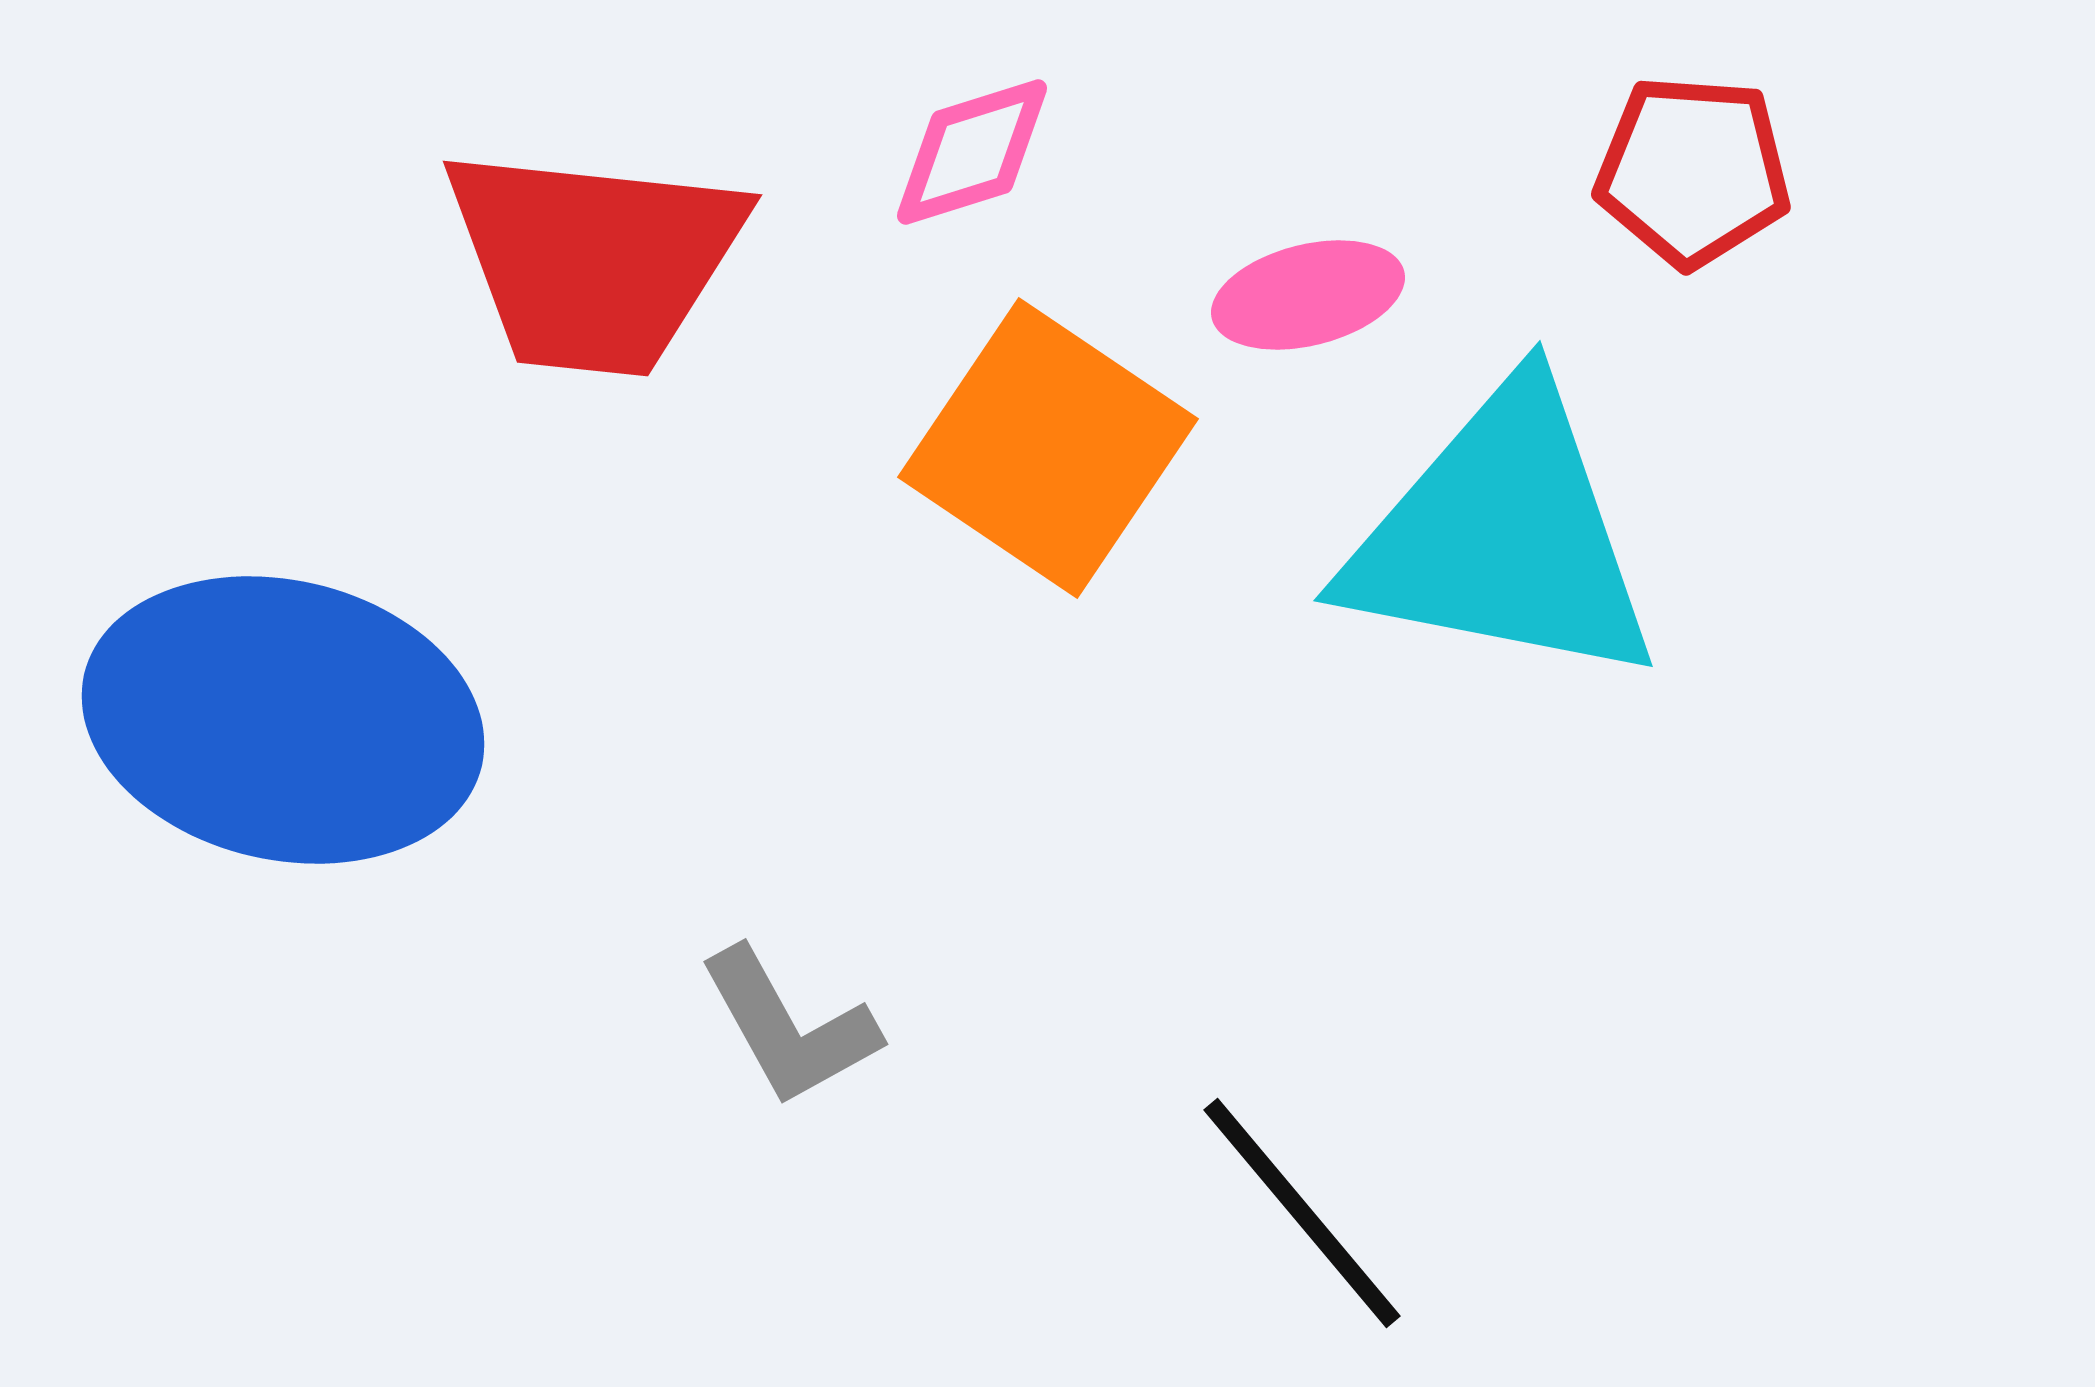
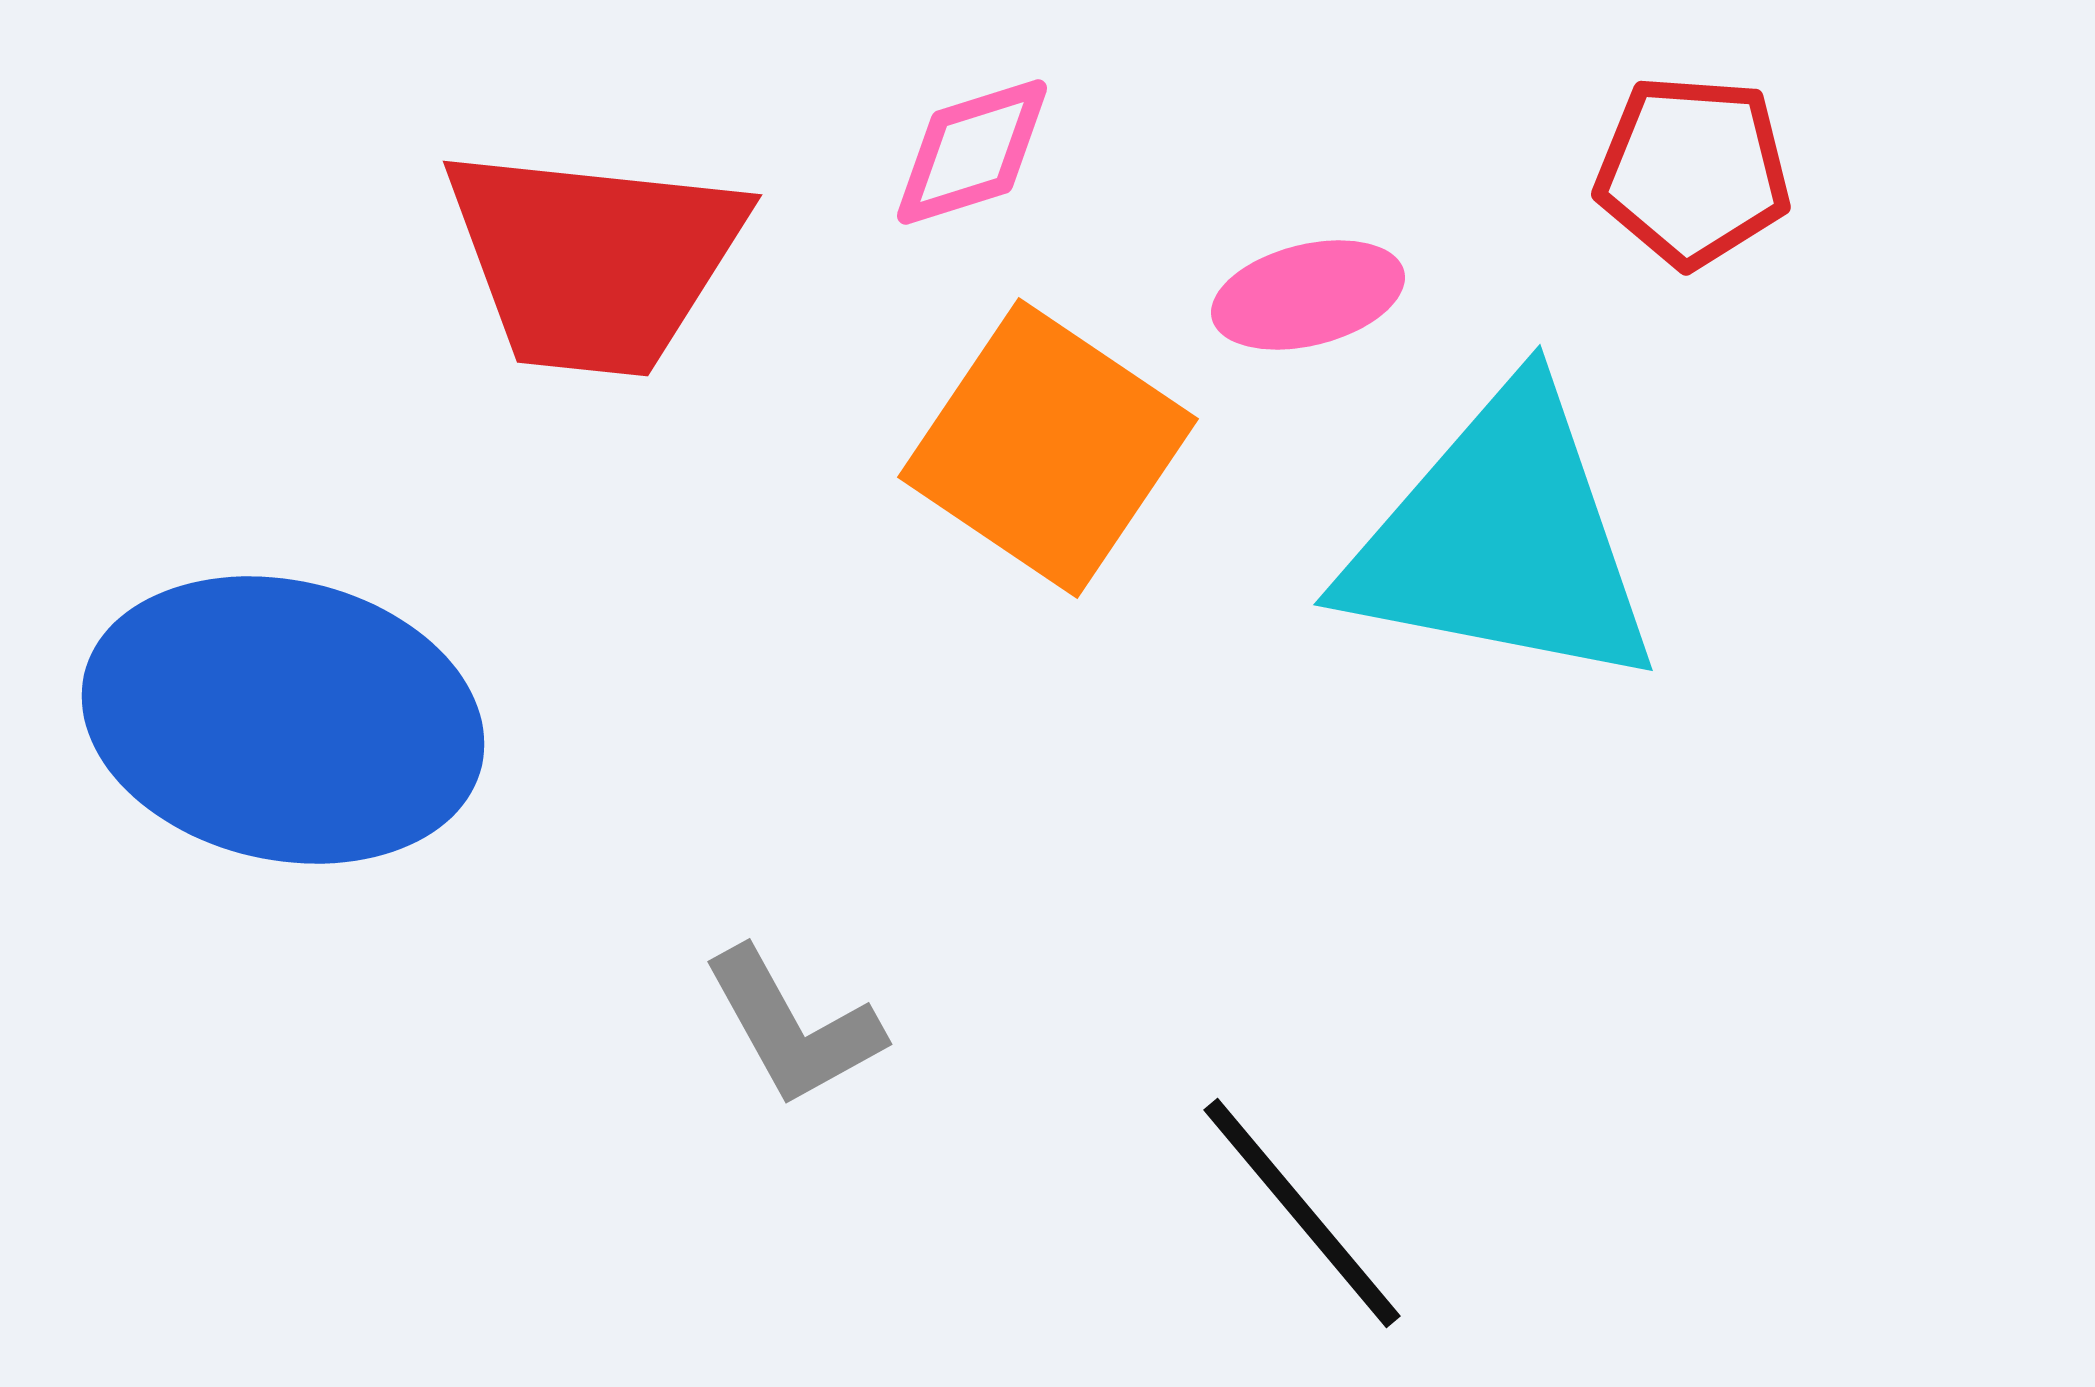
cyan triangle: moved 4 px down
gray L-shape: moved 4 px right
